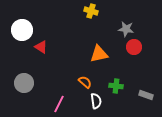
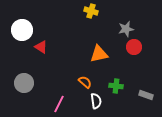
gray star: rotated 21 degrees counterclockwise
